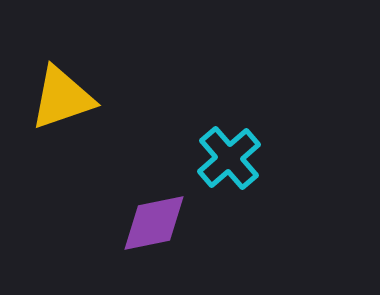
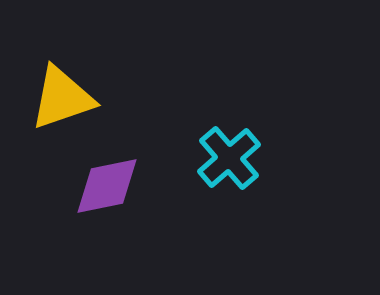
purple diamond: moved 47 px left, 37 px up
